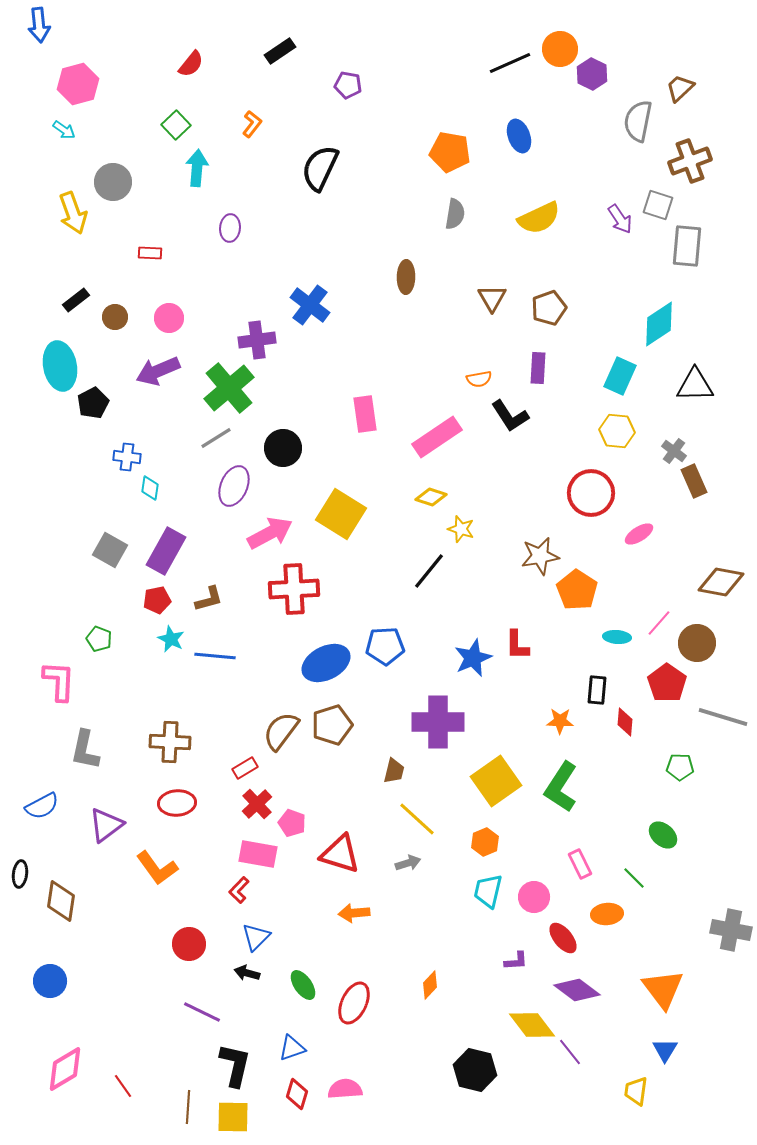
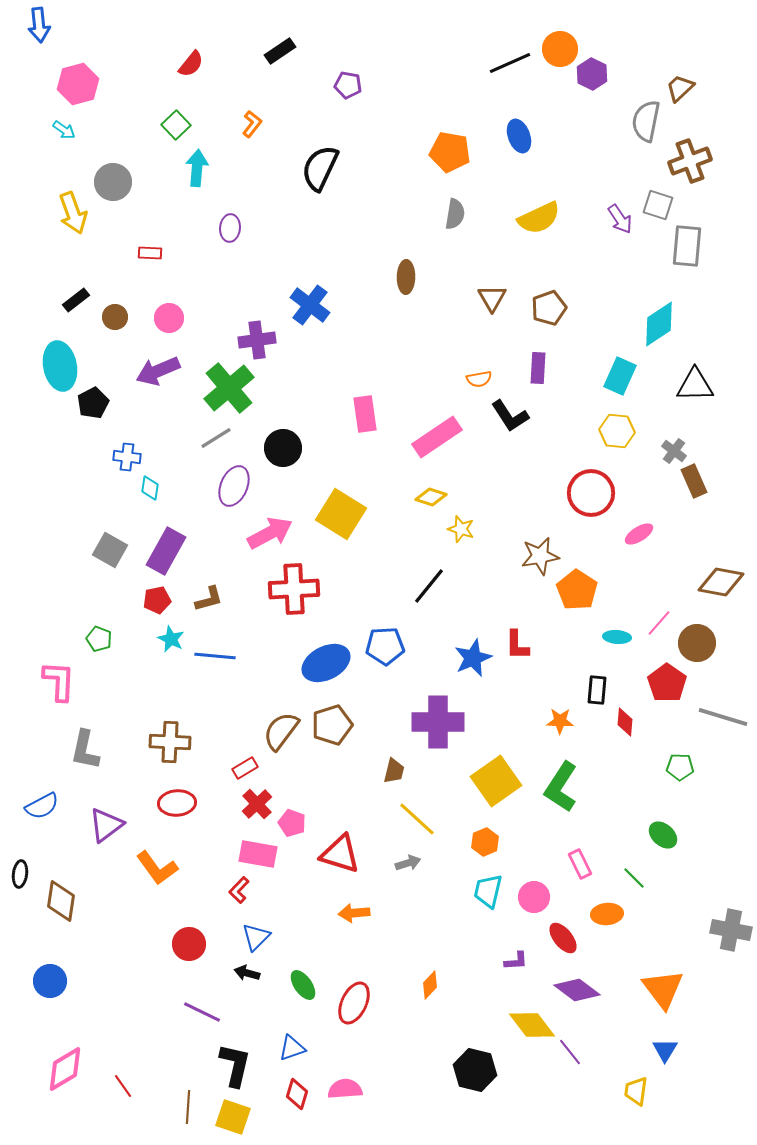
gray semicircle at (638, 121): moved 8 px right
black line at (429, 571): moved 15 px down
yellow square at (233, 1117): rotated 18 degrees clockwise
